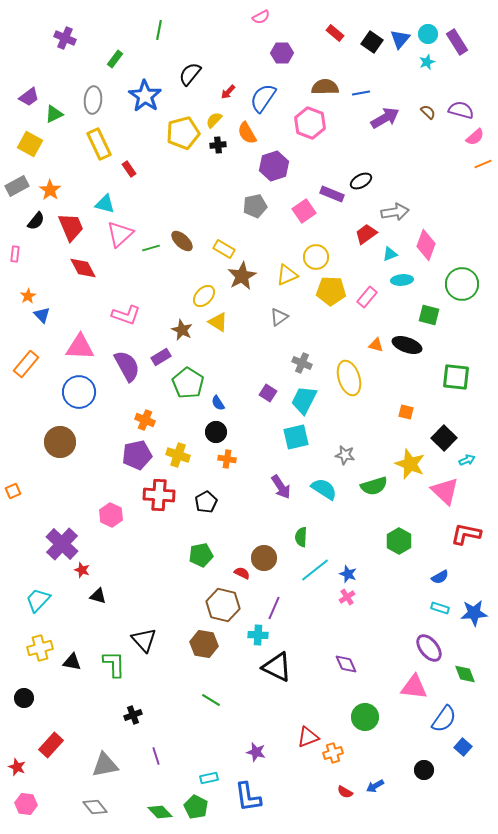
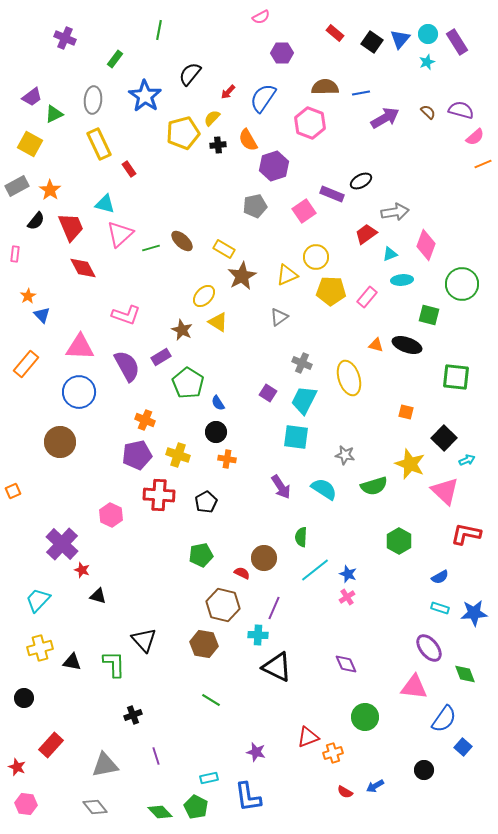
purple trapezoid at (29, 97): moved 3 px right
yellow semicircle at (214, 120): moved 2 px left, 2 px up
orange semicircle at (247, 133): moved 1 px right, 7 px down
cyan square at (296, 437): rotated 20 degrees clockwise
